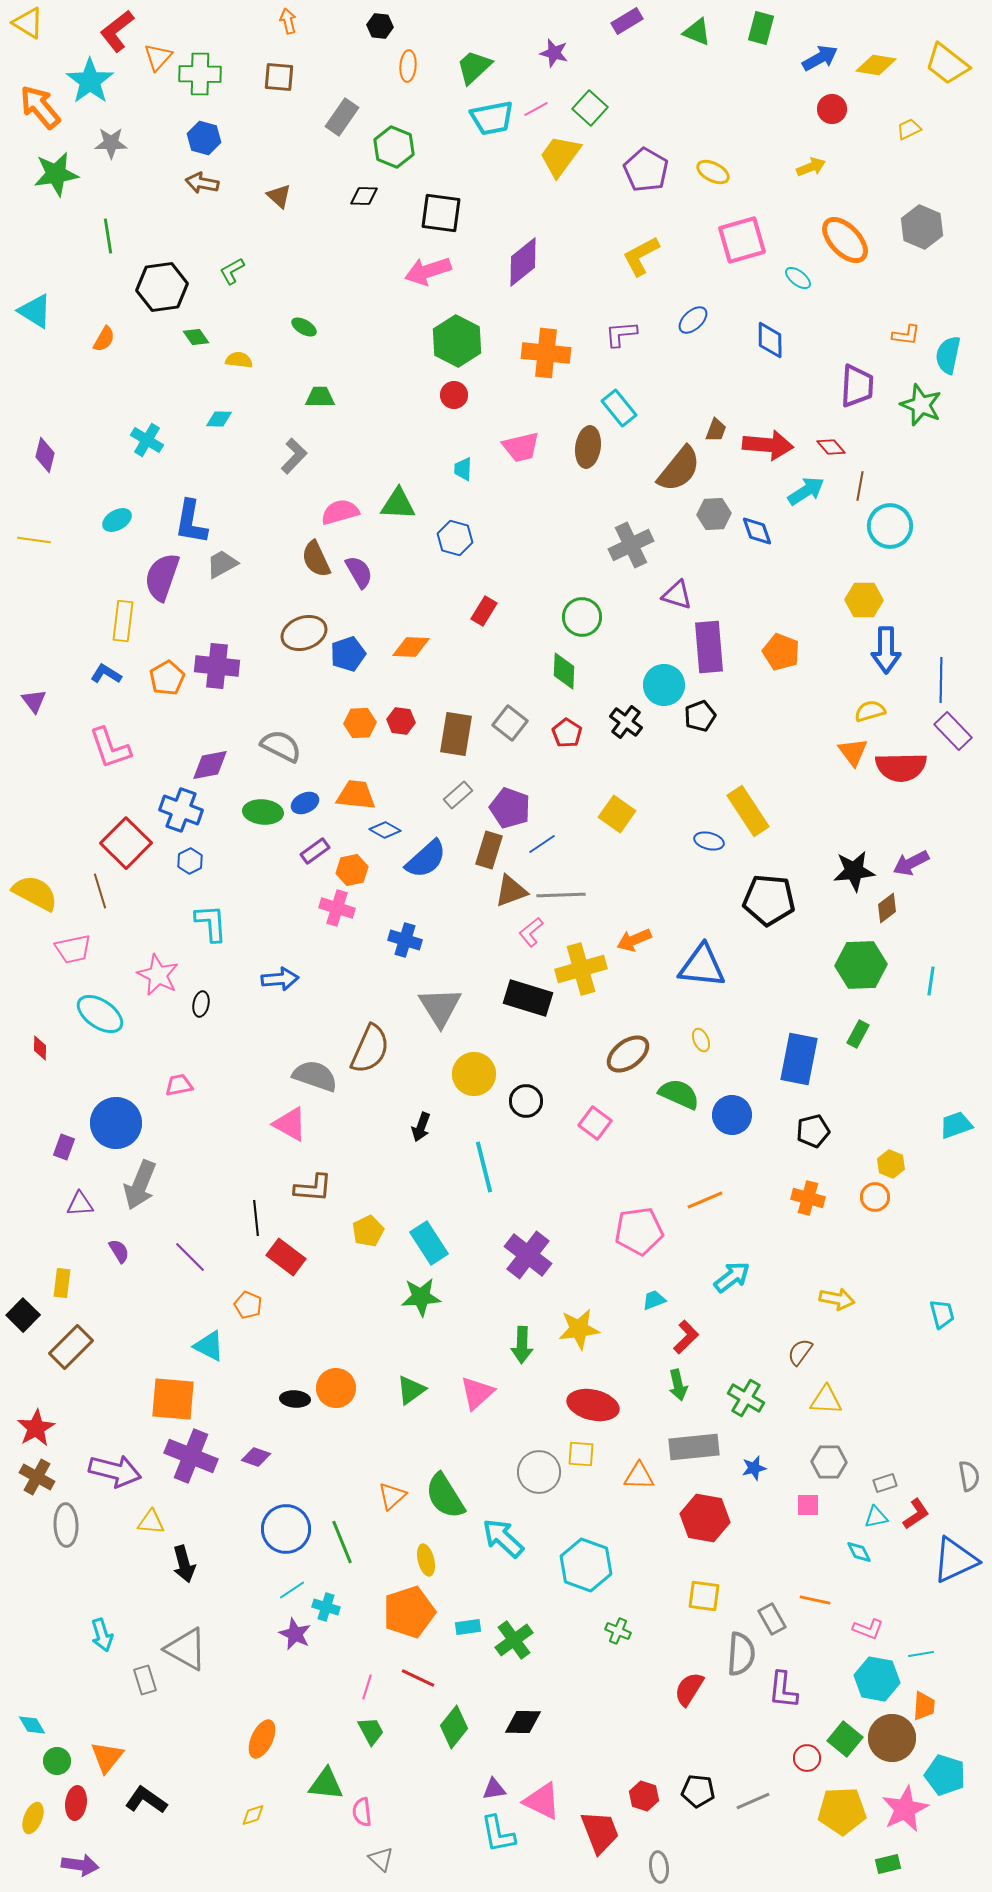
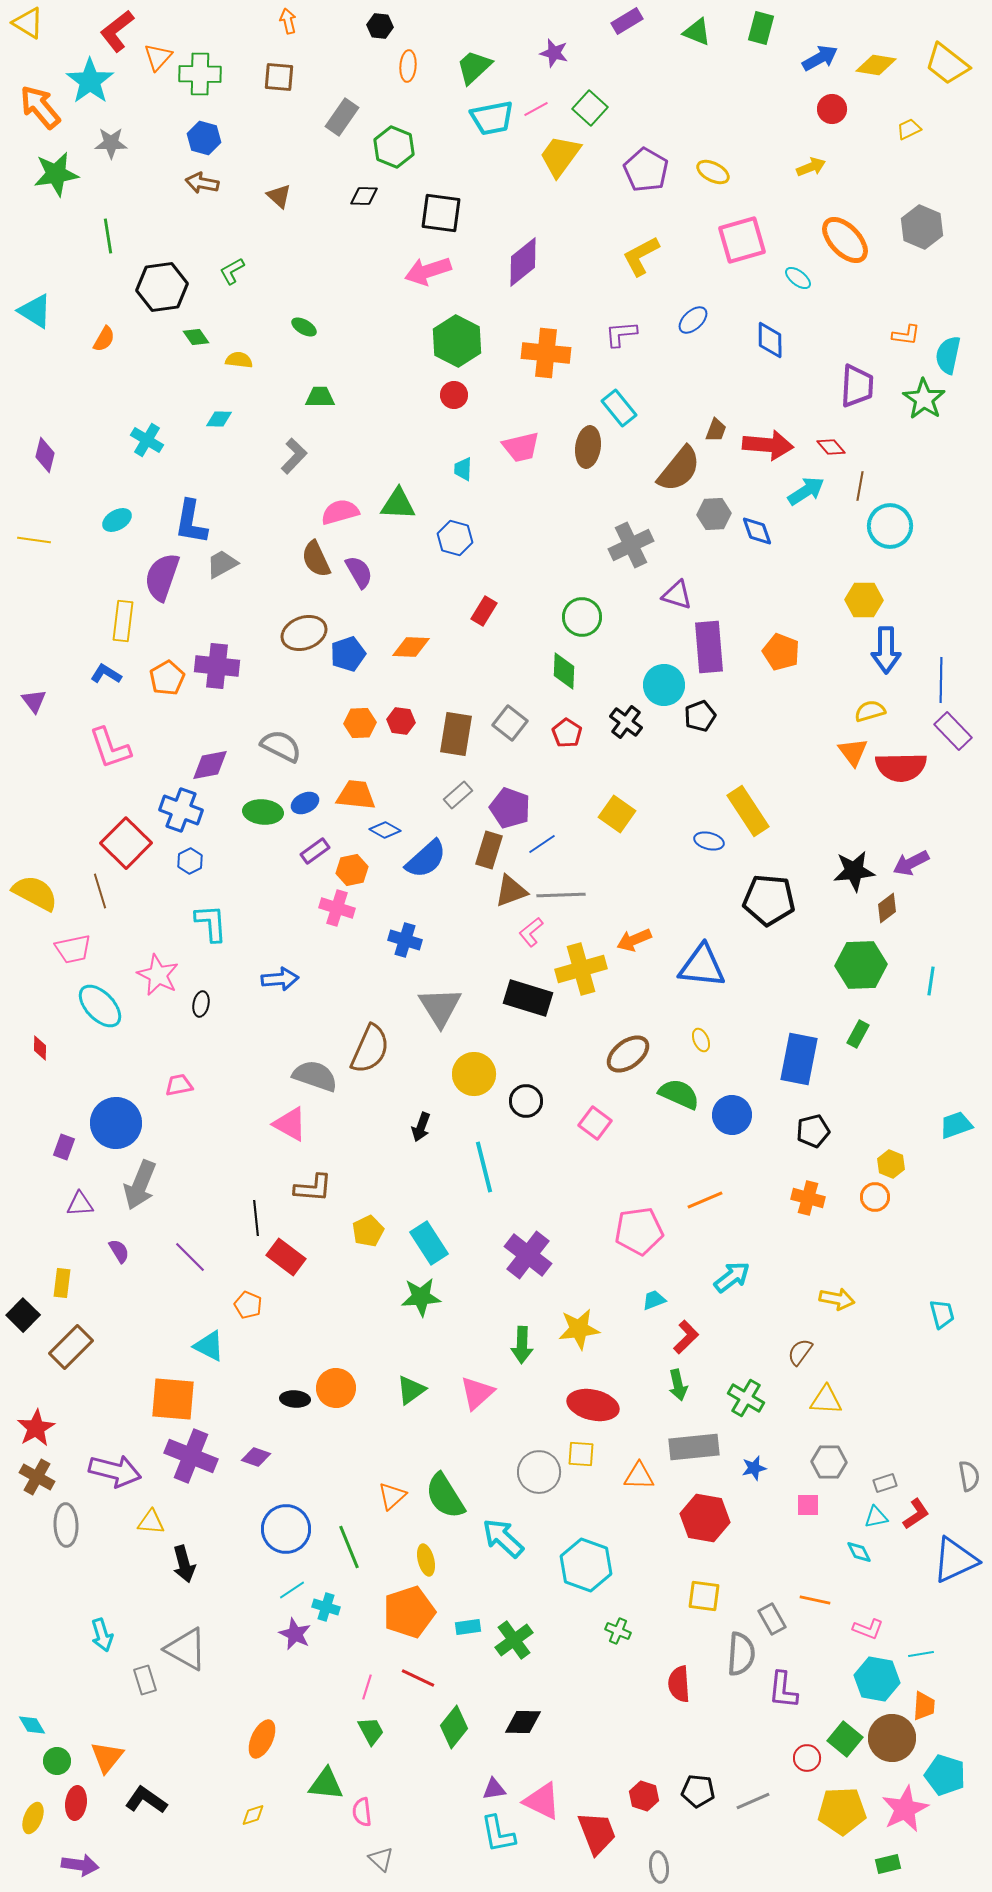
green star at (921, 405): moved 3 px right, 6 px up; rotated 12 degrees clockwise
cyan ellipse at (100, 1014): moved 8 px up; rotated 12 degrees clockwise
green line at (342, 1542): moved 7 px right, 5 px down
red semicircle at (689, 1689): moved 10 px left, 5 px up; rotated 36 degrees counterclockwise
red trapezoid at (600, 1832): moved 3 px left, 1 px down
